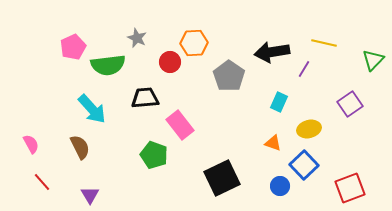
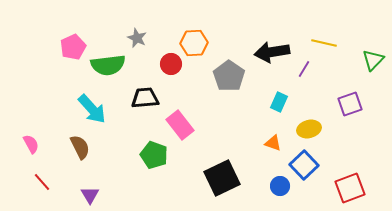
red circle: moved 1 px right, 2 px down
purple square: rotated 15 degrees clockwise
